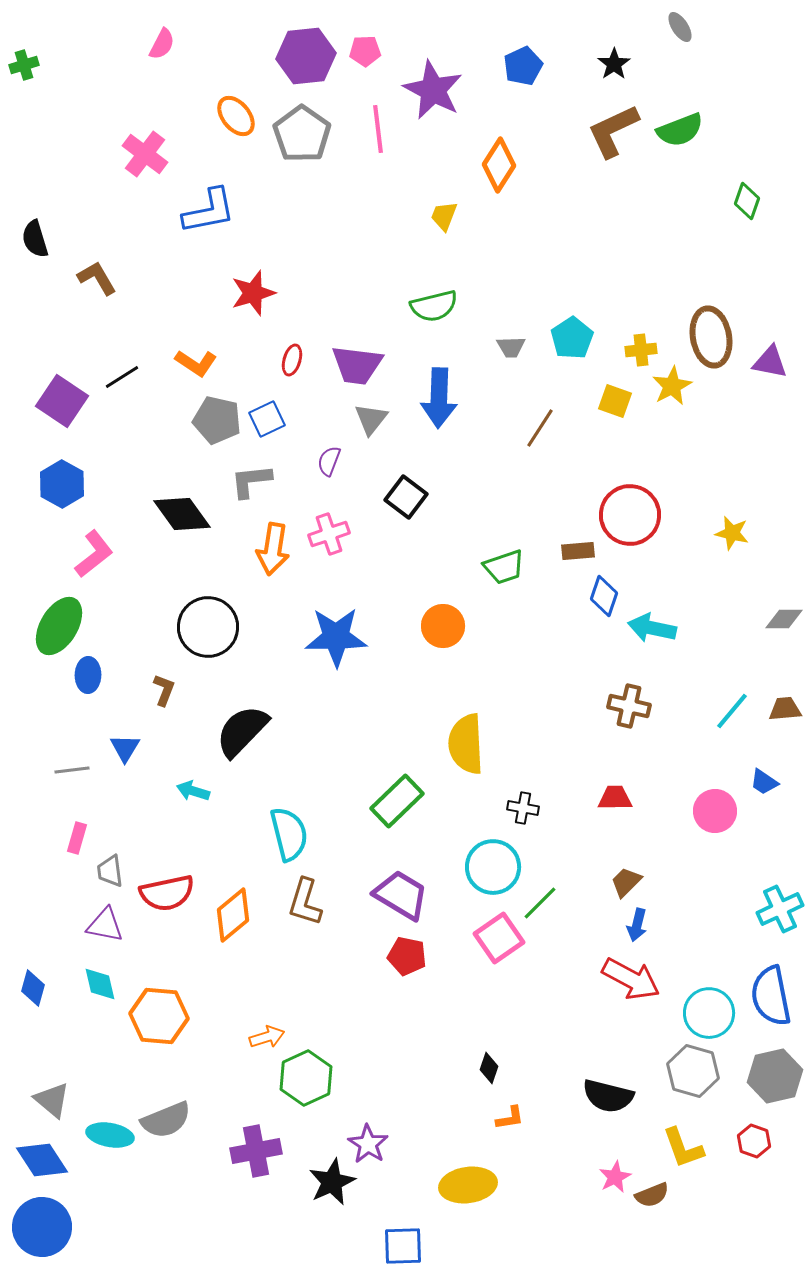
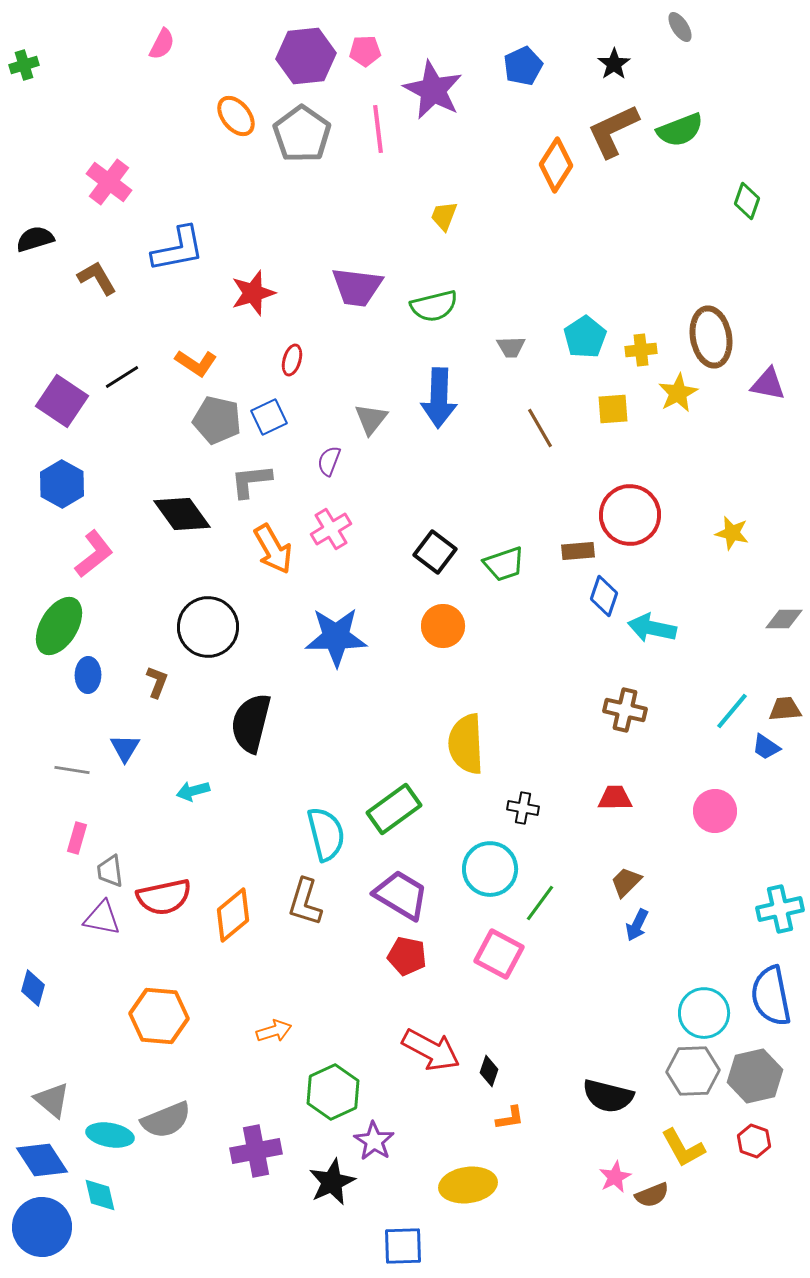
pink cross at (145, 154): moved 36 px left, 28 px down
orange diamond at (499, 165): moved 57 px right
blue L-shape at (209, 211): moved 31 px left, 38 px down
black semicircle at (35, 239): rotated 90 degrees clockwise
cyan pentagon at (572, 338): moved 13 px right, 1 px up
purple triangle at (770, 362): moved 2 px left, 22 px down
purple trapezoid at (357, 365): moved 78 px up
yellow star at (672, 386): moved 6 px right, 7 px down
yellow square at (615, 401): moved 2 px left, 8 px down; rotated 24 degrees counterclockwise
blue square at (267, 419): moved 2 px right, 2 px up
brown line at (540, 428): rotated 63 degrees counterclockwise
black square at (406, 497): moved 29 px right, 55 px down
pink cross at (329, 534): moved 2 px right, 5 px up; rotated 12 degrees counterclockwise
orange arrow at (273, 549): rotated 39 degrees counterclockwise
green trapezoid at (504, 567): moved 3 px up
brown L-shape at (164, 690): moved 7 px left, 8 px up
brown cross at (629, 706): moved 4 px left, 4 px down
black semicircle at (242, 731): moved 9 px right, 8 px up; rotated 30 degrees counterclockwise
gray line at (72, 770): rotated 16 degrees clockwise
blue trapezoid at (764, 782): moved 2 px right, 35 px up
cyan arrow at (193, 791): rotated 32 degrees counterclockwise
green rectangle at (397, 801): moved 3 px left, 8 px down; rotated 8 degrees clockwise
cyan semicircle at (289, 834): moved 37 px right
cyan circle at (493, 867): moved 3 px left, 2 px down
red semicircle at (167, 893): moved 3 px left, 4 px down
green line at (540, 903): rotated 9 degrees counterclockwise
cyan cross at (780, 909): rotated 12 degrees clockwise
purple triangle at (105, 925): moved 3 px left, 7 px up
blue arrow at (637, 925): rotated 12 degrees clockwise
pink square at (499, 938): moved 16 px down; rotated 27 degrees counterclockwise
red arrow at (631, 979): moved 200 px left, 71 px down
cyan diamond at (100, 984): moved 211 px down
cyan circle at (709, 1013): moved 5 px left
orange arrow at (267, 1037): moved 7 px right, 6 px up
black diamond at (489, 1068): moved 3 px down
gray hexagon at (693, 1071): rotated 18 degrees counterclockwise
gray hexagon at (775, 1076): moved 20 px left
green hexagon at (306, 1078): moved 27 px right, 14 px down
purple star at (368, 1144): moved 6 px right, 3 px up
yellow L-shape at (683, 1148): rotated 9 degrees counterclockwise
